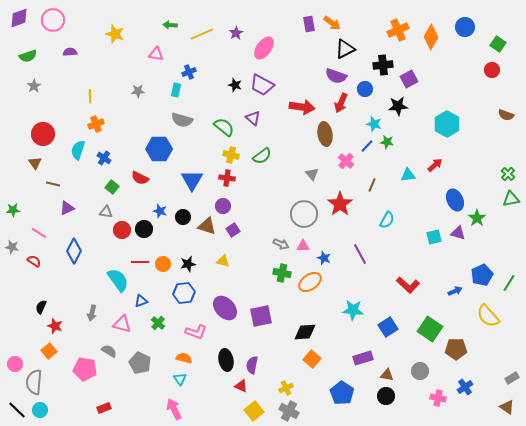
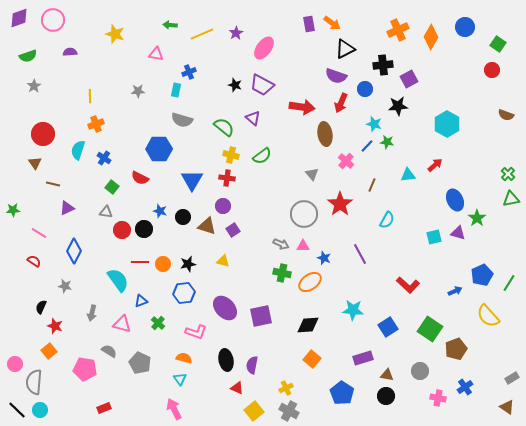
gray star at (12, 247): moved 53 px right, 39 px down
black diamond at (305, 332): moved 3 px right, 7 px up
brown pentagon at (456, 349): rotated 20 degrees counterclockwise
red triangle at (241, 386): moved 4 px left, 2 px down
